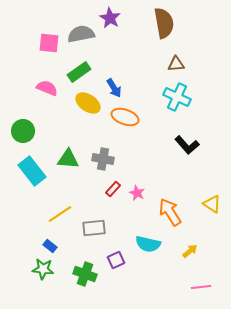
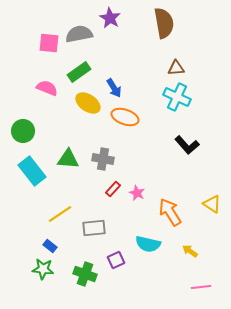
gray semicircle: moved 2 px left
brown triangle: moved 4 px down
yellow arrow: rotated 105 degrees counterclockwise
